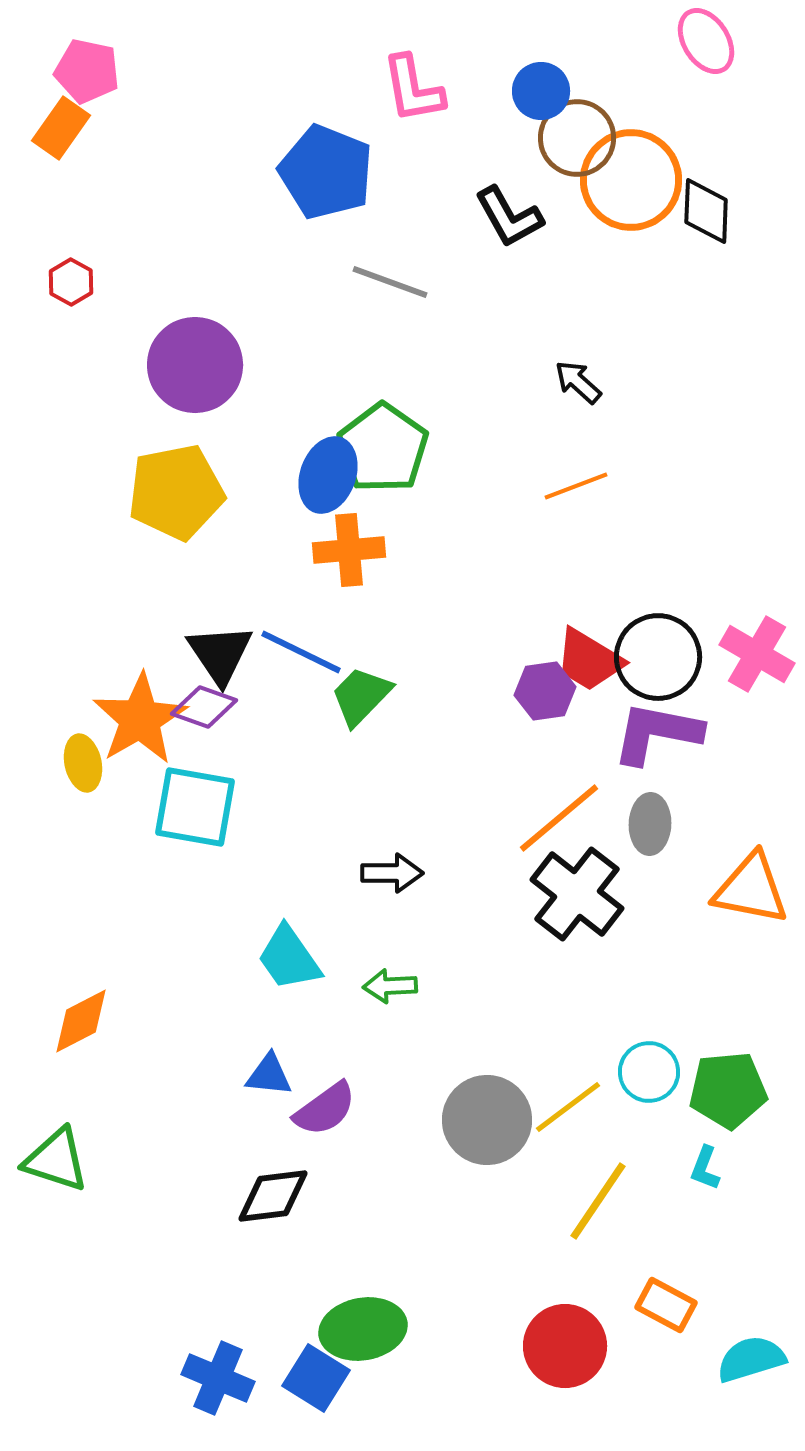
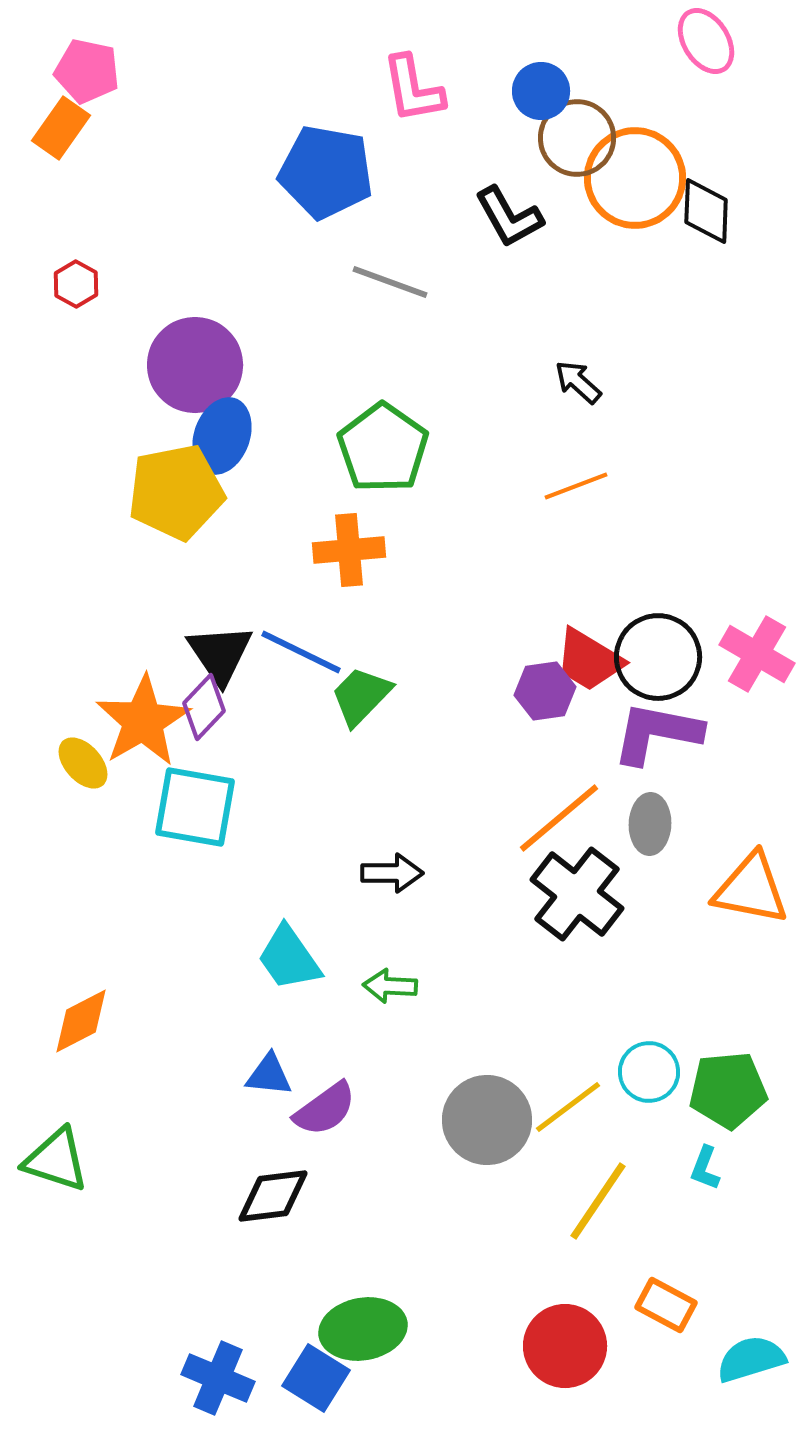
blue pentagon at (326, 172): rotated 12 degrees counterclockwise
orange circle at (631, 180): moved 4 px right, 2 px up
red hexagon at (71, 282): moved 5 px right, 2 px down
blue ellipse at (328, 475): moved 106 px left, 39 px up
purple diamond at (204, 707): rotated 66 degrees counterclockwise
orange star at (140, 719): moved 3 px right, 2 px down
yellow ellipse at (83, 763): rotated 30 degrees counterclockwise
green arrow at (390, 986): rotated 6 degrees clockwise
